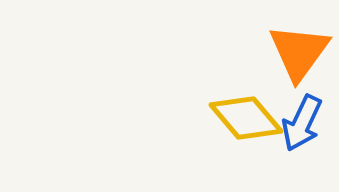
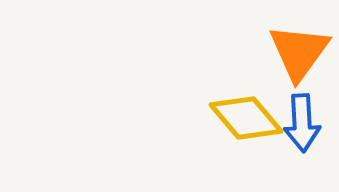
blue arrow: rotated 28 degrees counterclockwise
